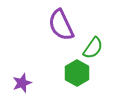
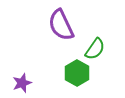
green semicircle: moved 2 px right, 1 px down
